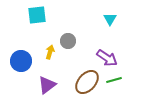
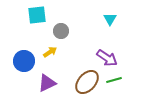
gray circle: moved 7 px left, 10 px up
yellow arrow: rotated 40 degrees clockwise
blue circle: moved 3 px right
purple triangle: moved 2 px up; rotated 12 degrees clockwise
